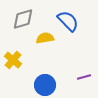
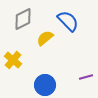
gray diamond: rotated 10 degrees counterclockwise
yellow semicircle: rotated 30 degrees counterclockwise
purple line: moved 2 px right
